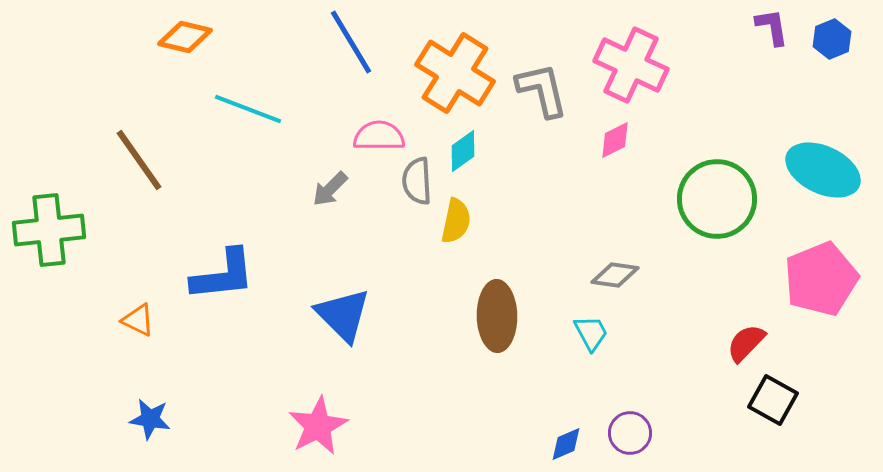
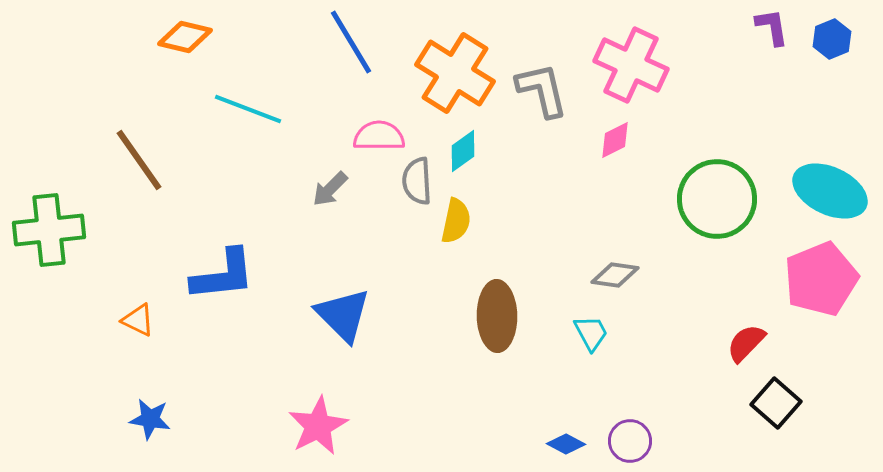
cyan ellipse: moved 7 px right, 21 px down
black square: moved 3 px right, 3 px down; rotated 12 degrees clockwise
purple circle: moved 8 px down
blue diamond: rotated 51 degrees clockwise
